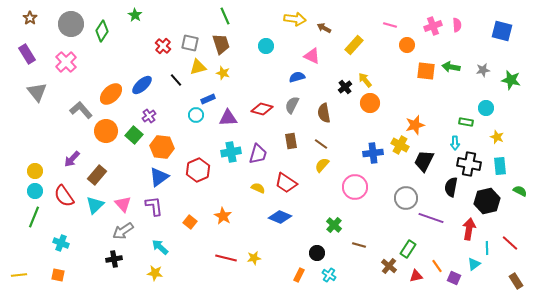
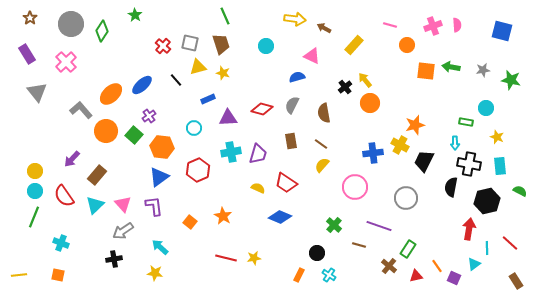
cyan circle at (196, 115): moved 2 px left, 13 px down
purple line at (431, 218): moved 52 px left, 8 px down
